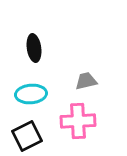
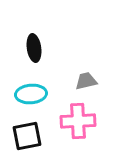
black square: rotated 16 degrees clockwise
